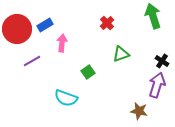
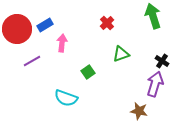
purple arrow: moved 2 px left, 1 px up
